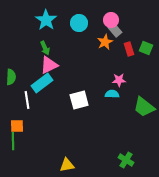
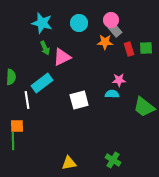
cyan star: moved 4 px left, 3 px down; rotated 20 degrees counterclockwise
orange star: rotated 28 degrees clockwise
green square: rotated 24 degrees counterclockwise
pink triangle: moved 13 px right, 8 px up
green cross: moved 13 px left
yellow triangle: moved 2 px right, 2 px up
